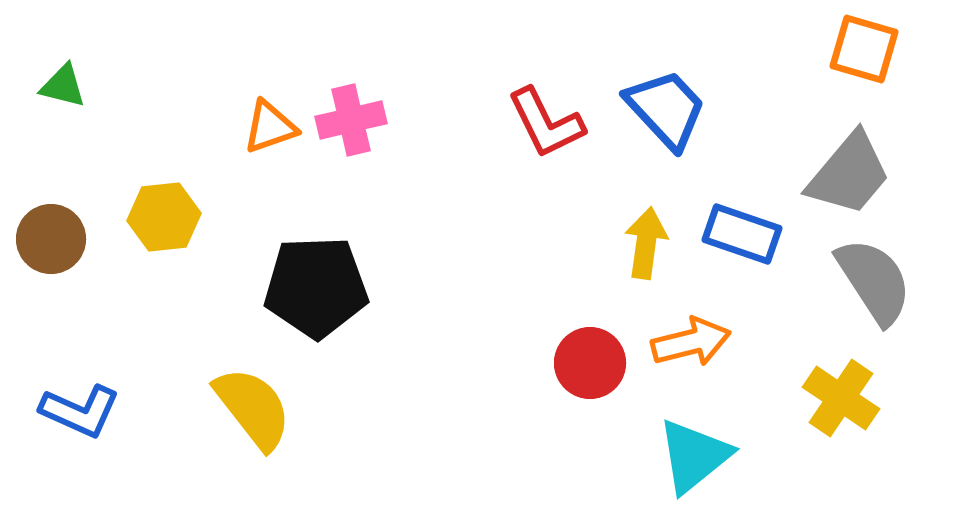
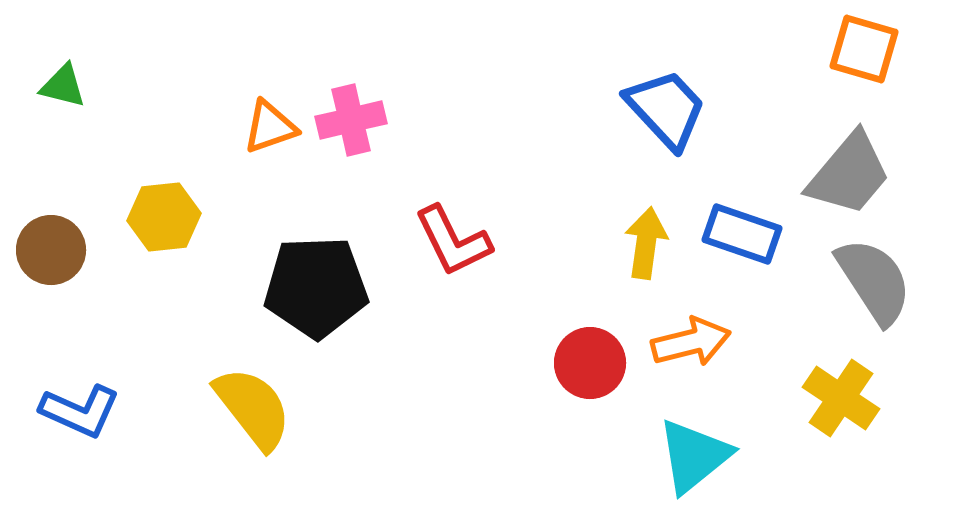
red L-shape: moved 93 px left, 118 px down
brown circle: moved 11 px down
